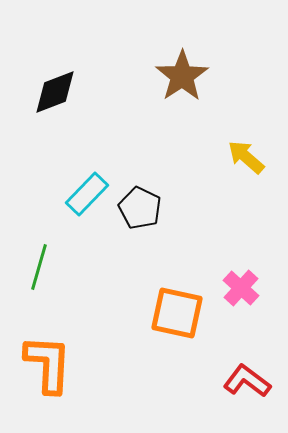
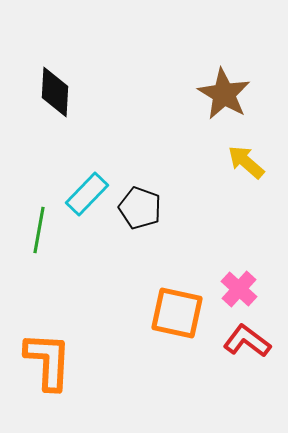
brown star: moved 42 px right, 18 px down; rotated 8 degrees counterclockwise
black diamond: rotated 66 degrees counterclockwise
yellow arrow: moved 5 px down
black pentagon: rotated 6 degrees counterclockwise
green line: moved 37 px up; rotated 6 degrees counterclockwise
pink cross: moved 2 px left, 1 px down
orange L-shape: moved 3 px up
red L-shape: moved 40 px up
